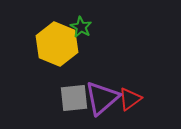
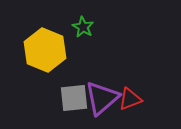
green star: moved 2 px right
yellow hexagon: moved 12 px left, 6 px down
red triangle: rotated 15 degrees clockwise
